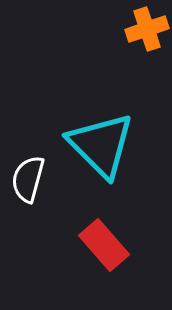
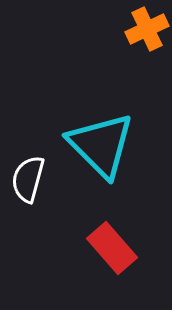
orange cross: rotated 6 degrees counterclockwise
red rectangle: moved 8 px right, 3 px down
